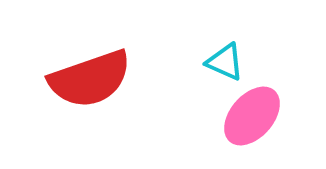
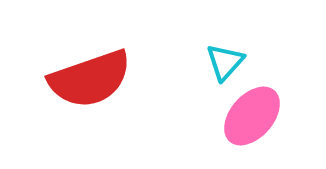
cyan triangle: rotated 48 degrees clockwise
